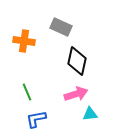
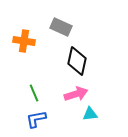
green line: moved 7 px right, 1 px down
